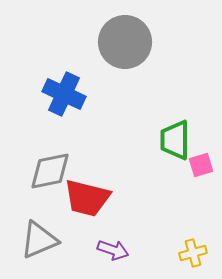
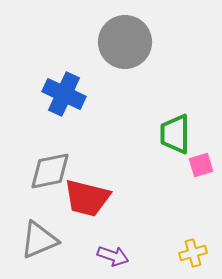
green trapezoid: moved 6 px up
purple arrow: moved 6 px down
